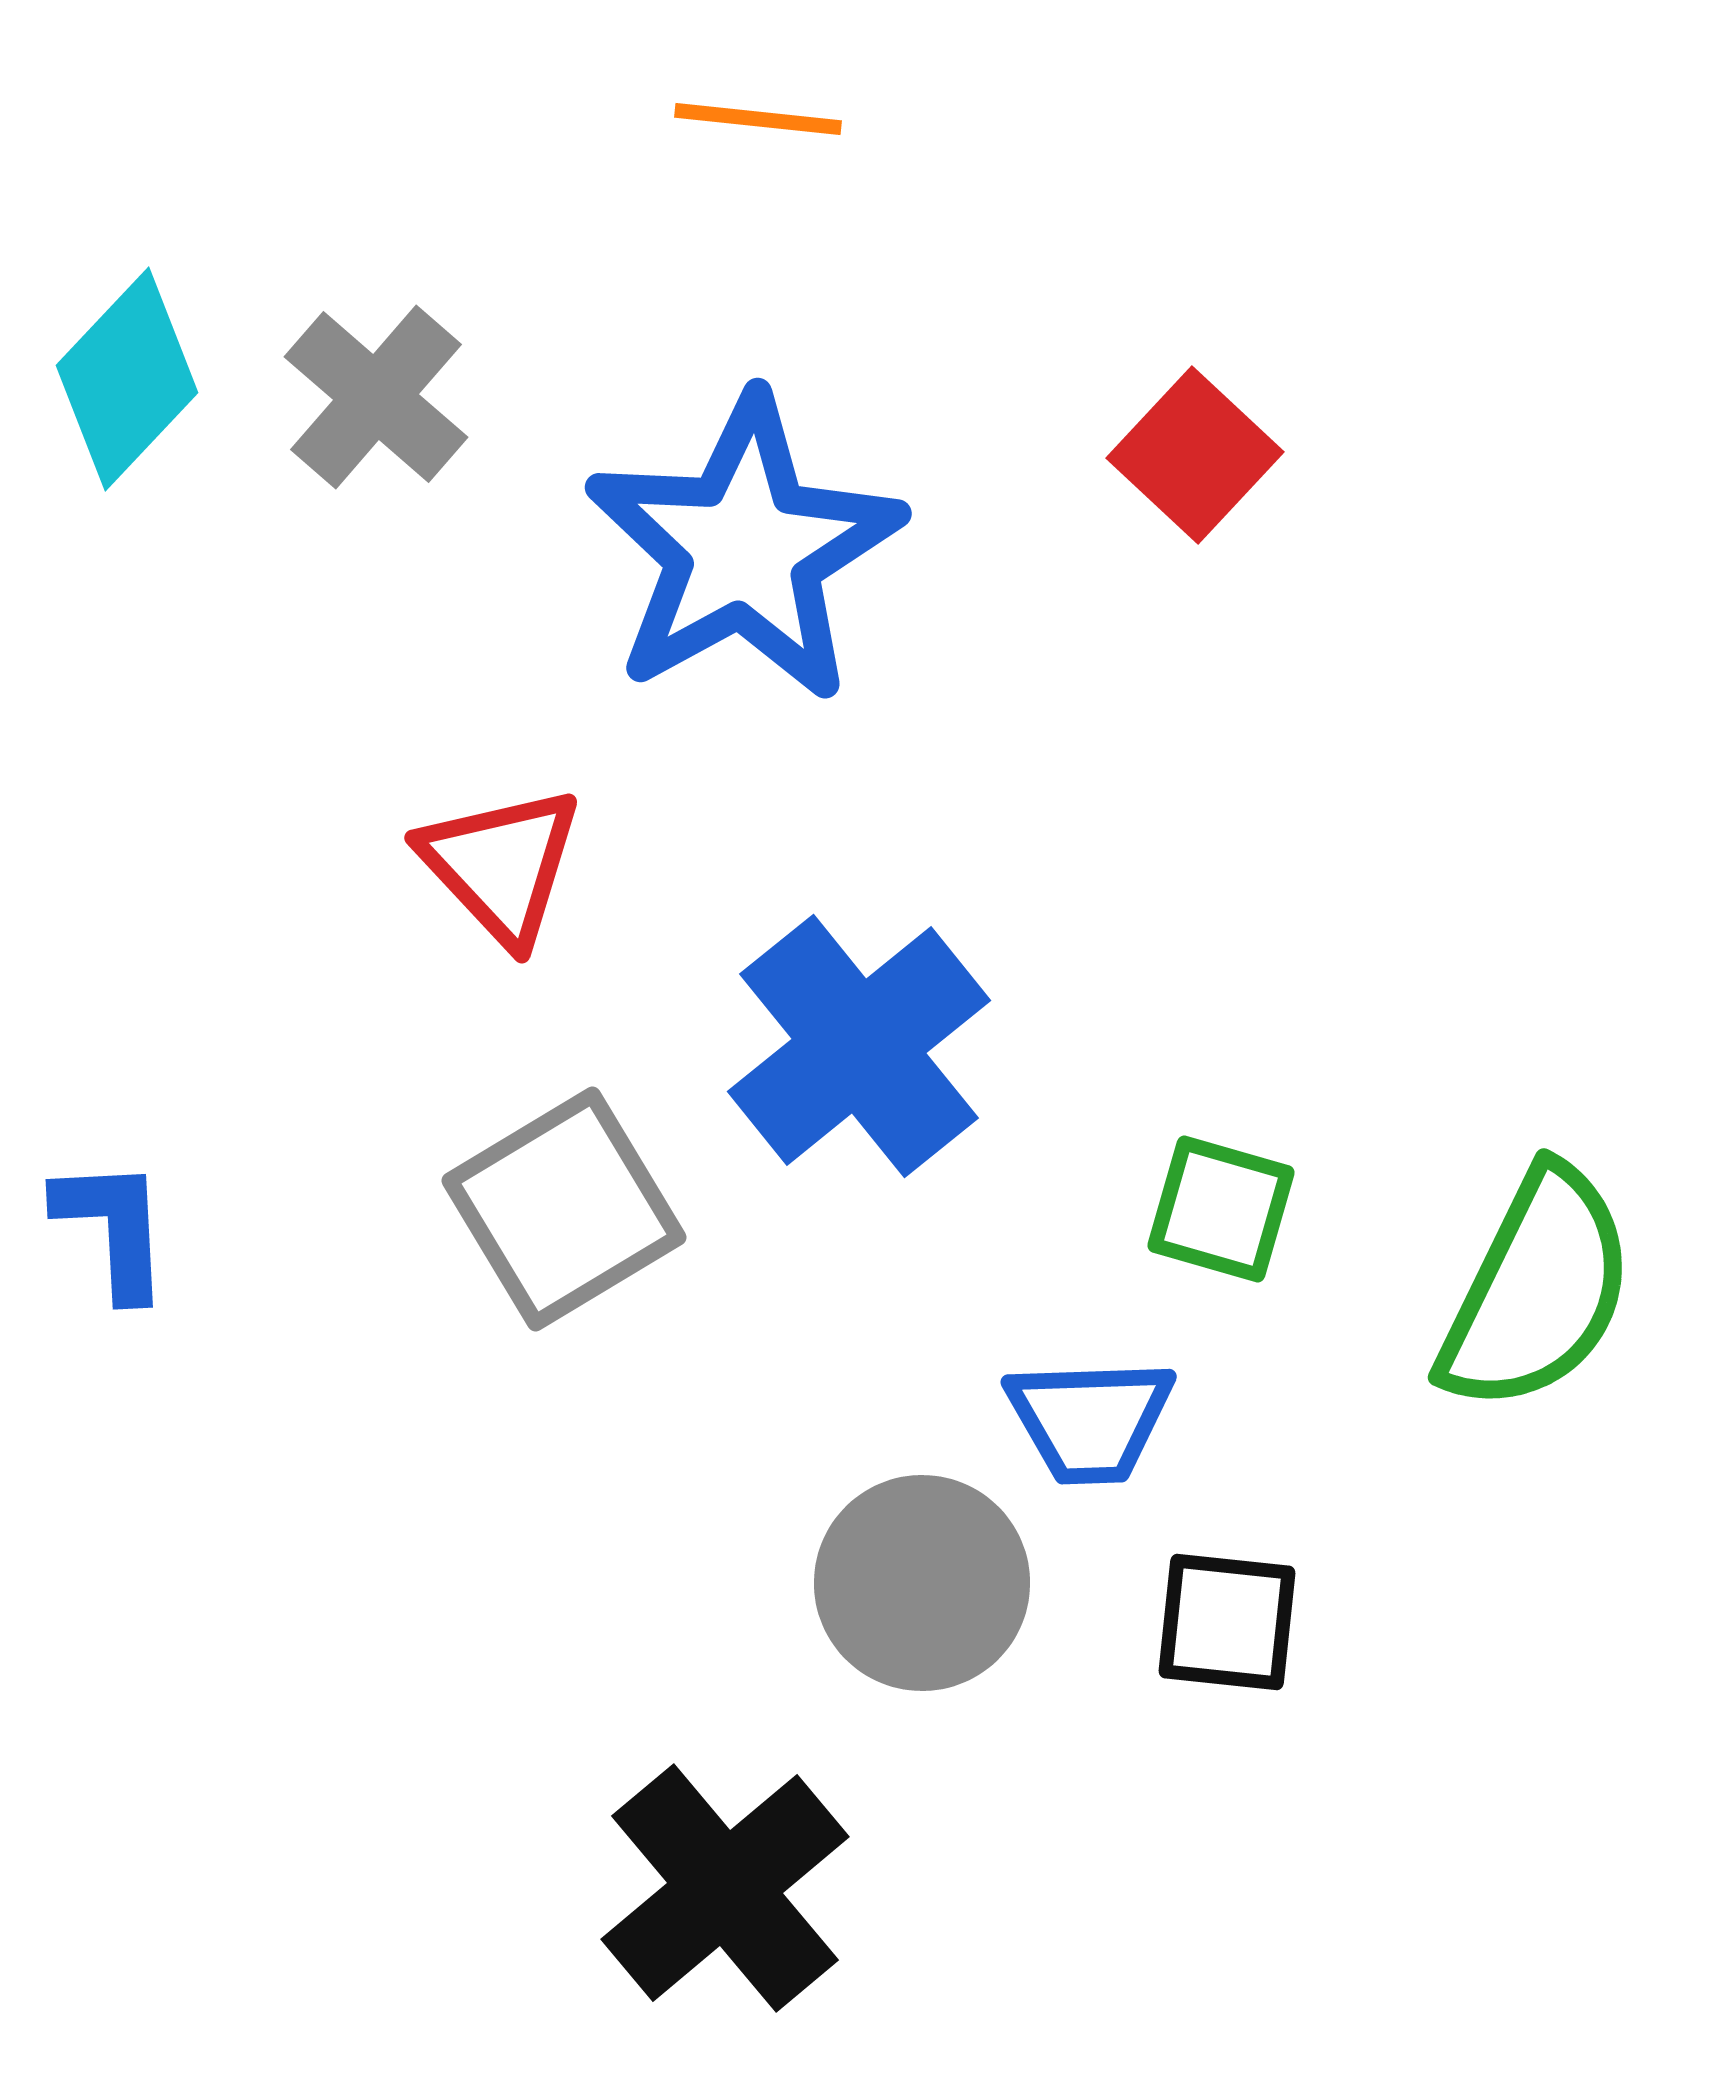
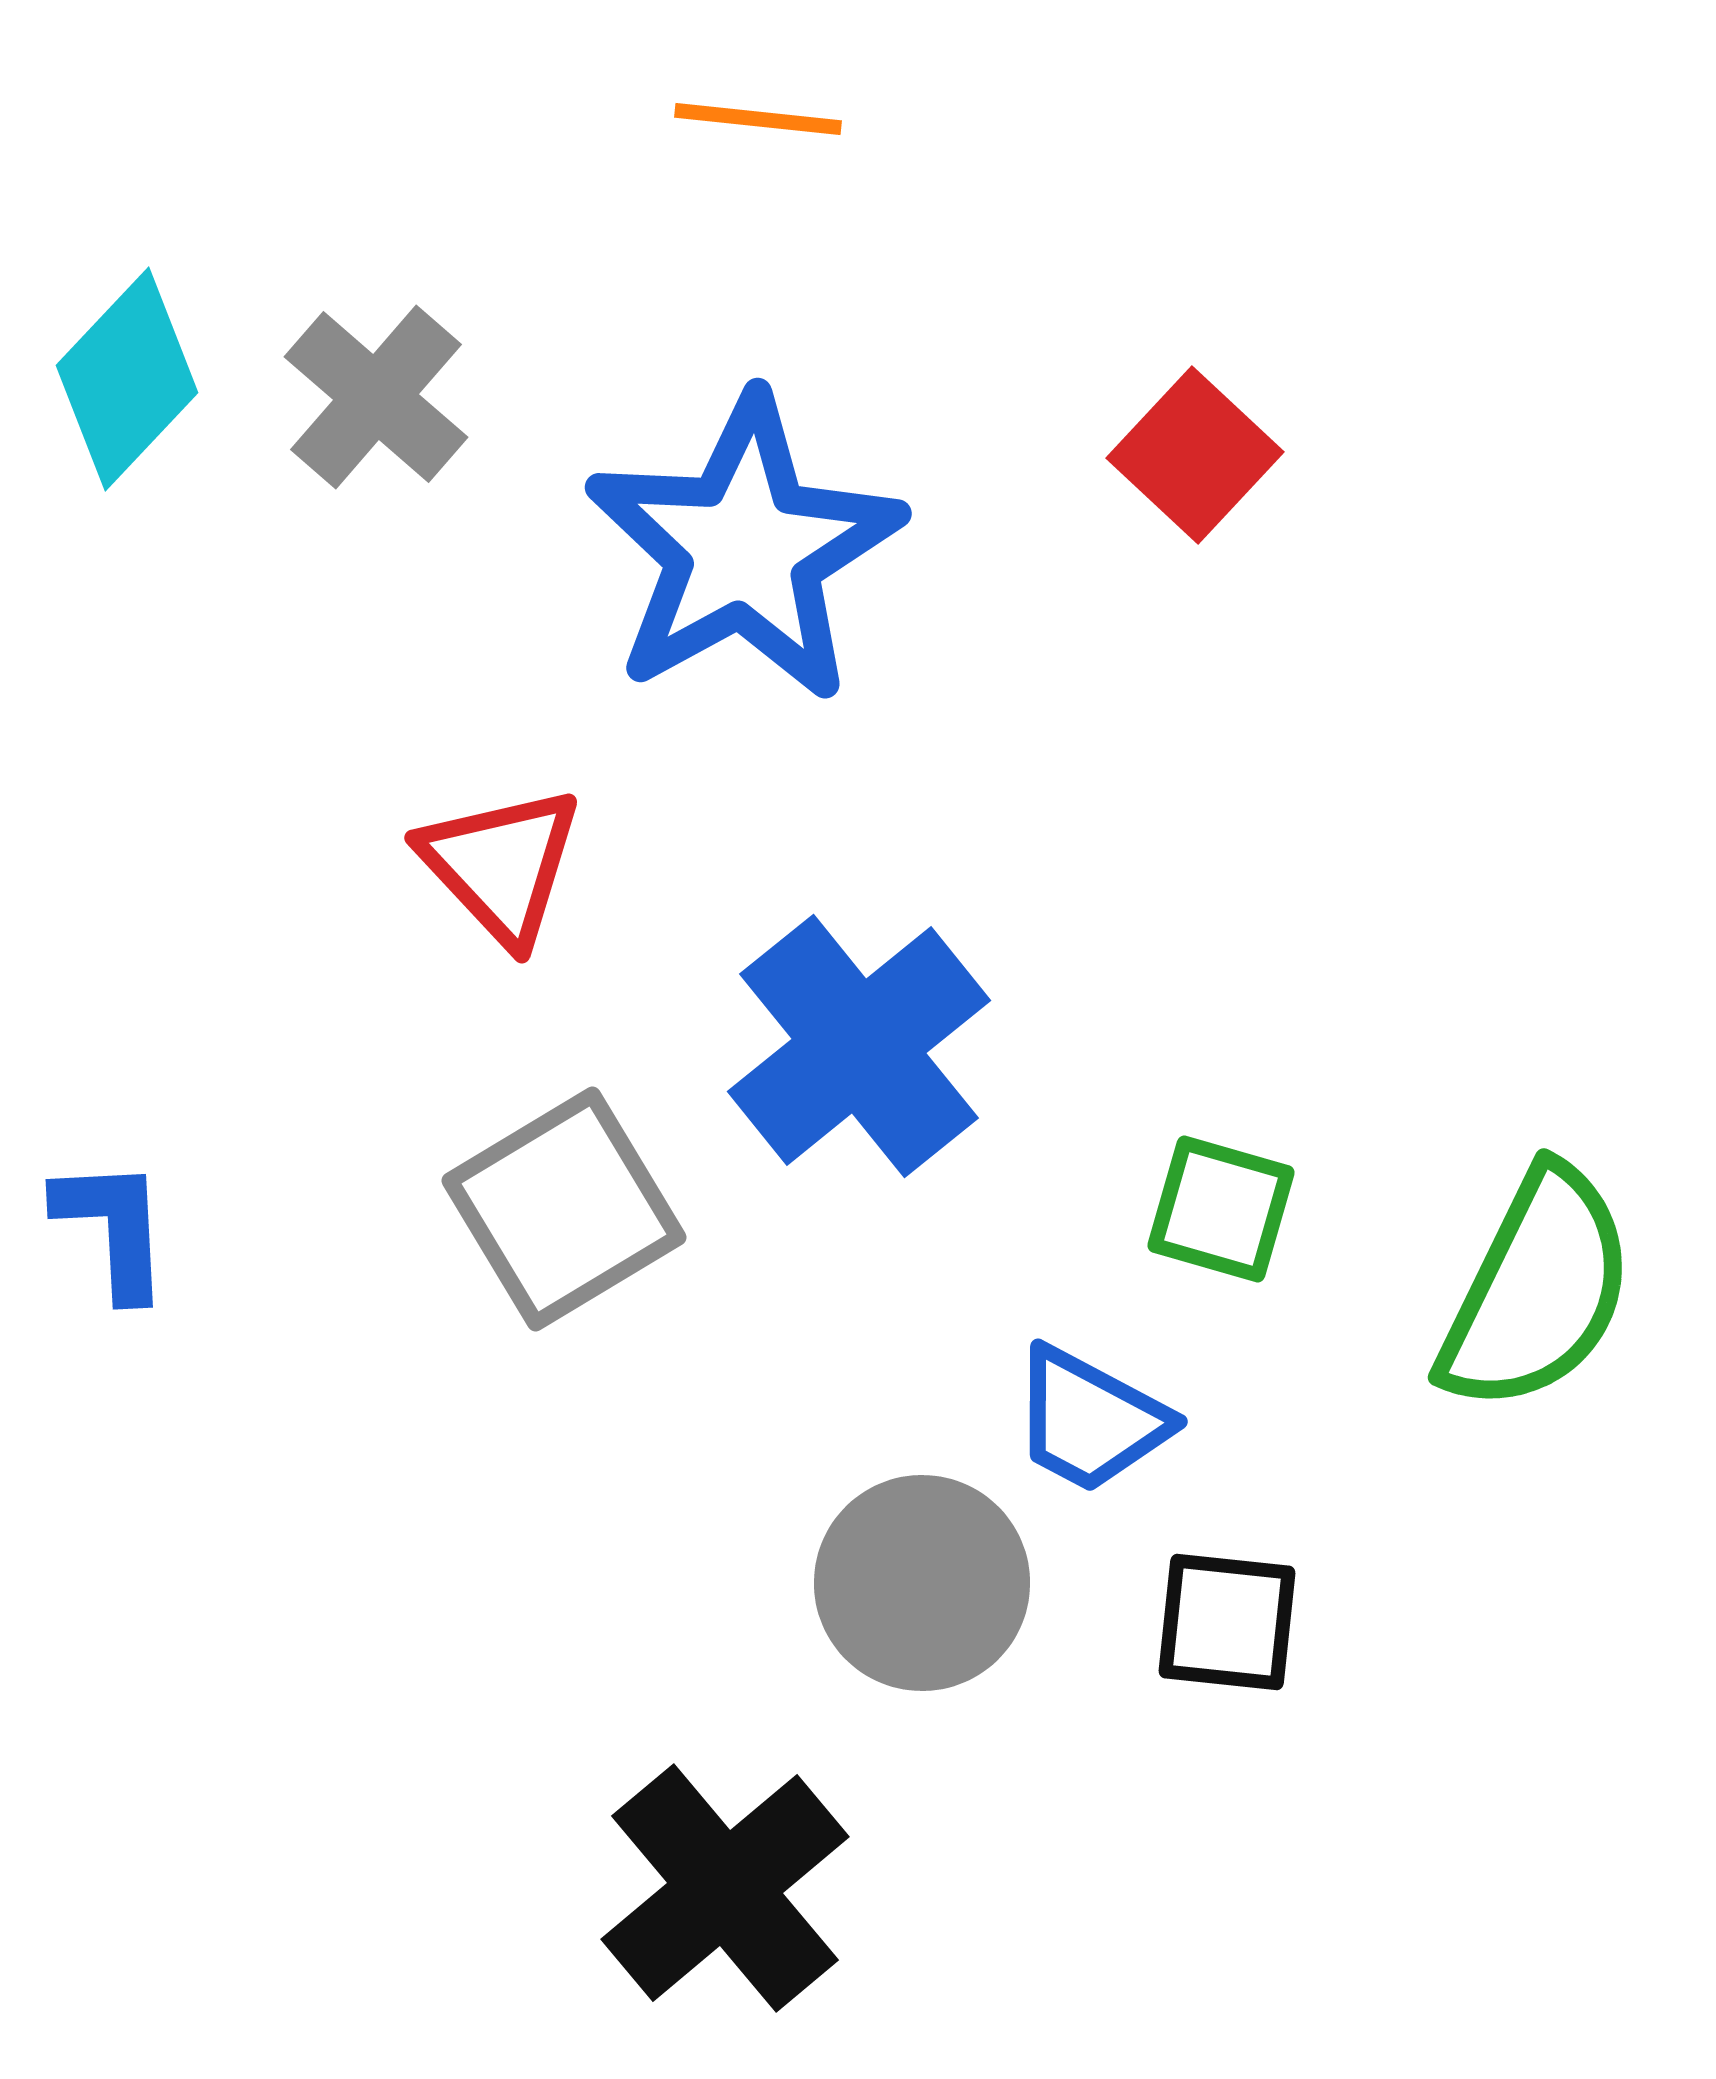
blue trapezoid: rotated 30 degrees clockwise
